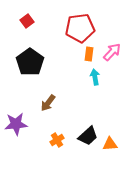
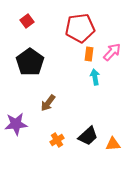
orange triangle: moved 3 px right
